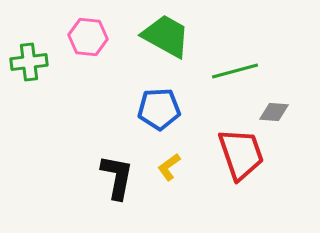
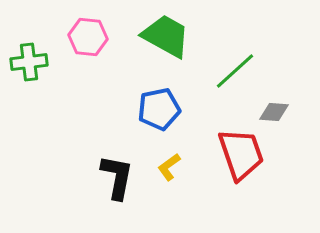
green line: rotated 27 degrees counterclockwise
blue pentagon: rotated 9 degrees counterclockwise
